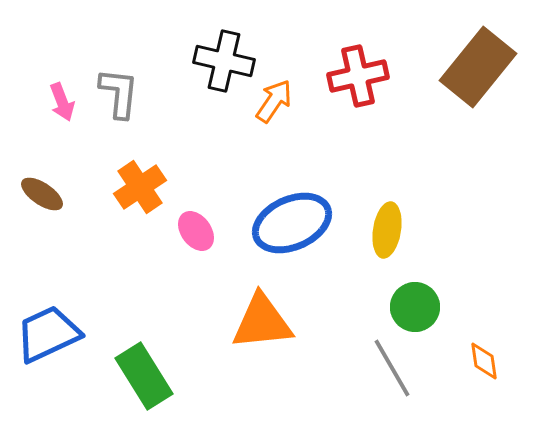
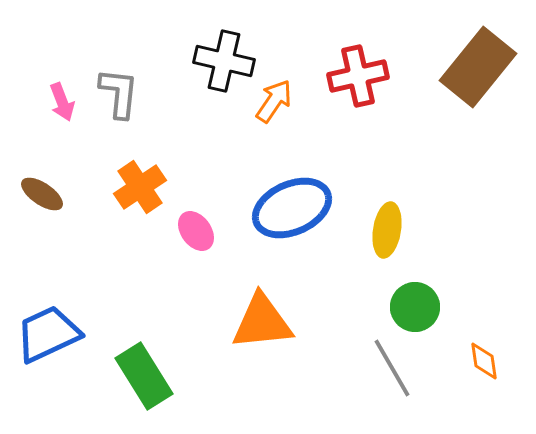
blue ellipse: moved 15 px up
